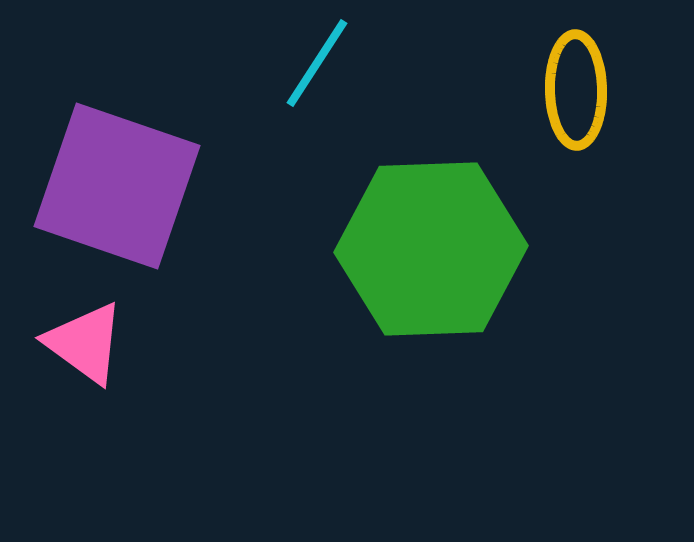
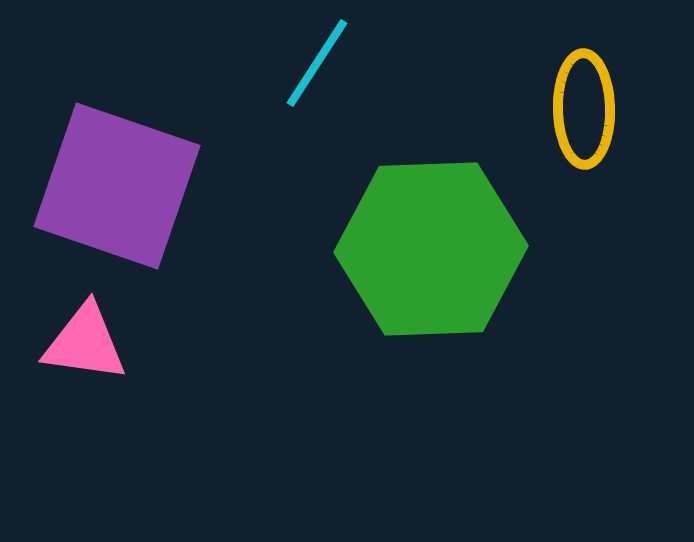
yellow ellipse: moved 8 px right, 19 px down
pink triangle: rotated 28 degrees counterclockwise
